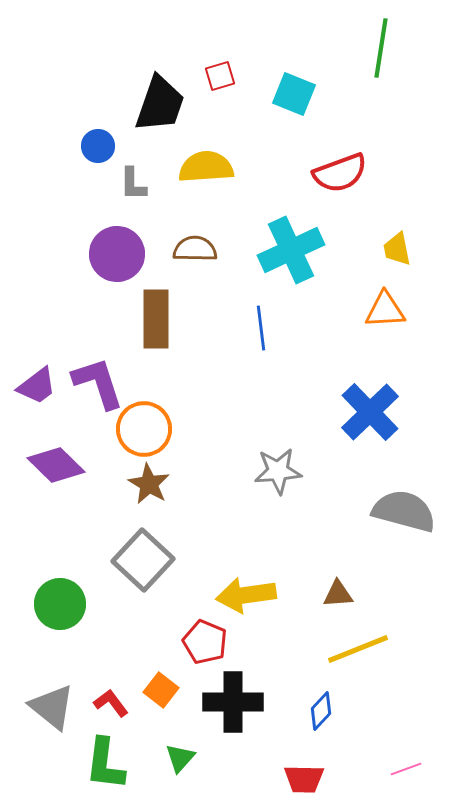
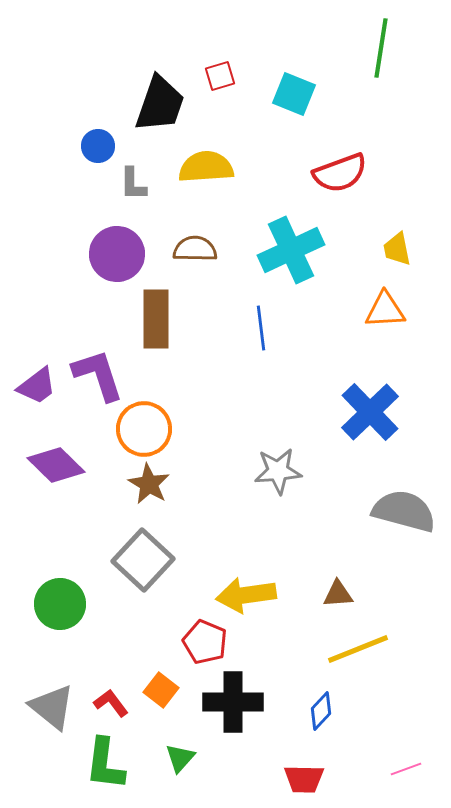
purple L-shape: moved 8 px up
